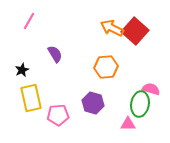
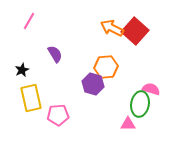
purple hexagon: moved 19 px up
